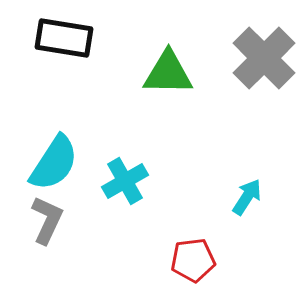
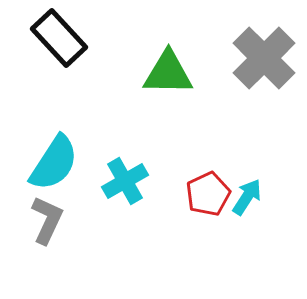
black rectangle: moved 5 px left; rotated 38 degrees clockwise
red pentagon: moved 15 px right, 66 px up; rotated 18 degrees counterclockwise
